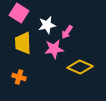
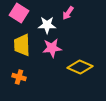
white star: rotated 12 degrees clockwise
pink arrow: moved 1 px right, 19 px up
yellow trapezoid: moved 1 px left, 2 px down
pink star: moved 2 px left, 1 px up
